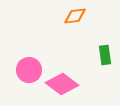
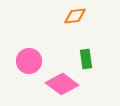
green rectangle: moved 19 px left, 4 px down
pink circle: moved 9 px up
